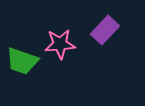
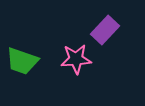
pink star: moved 16 px right, 15 px down
